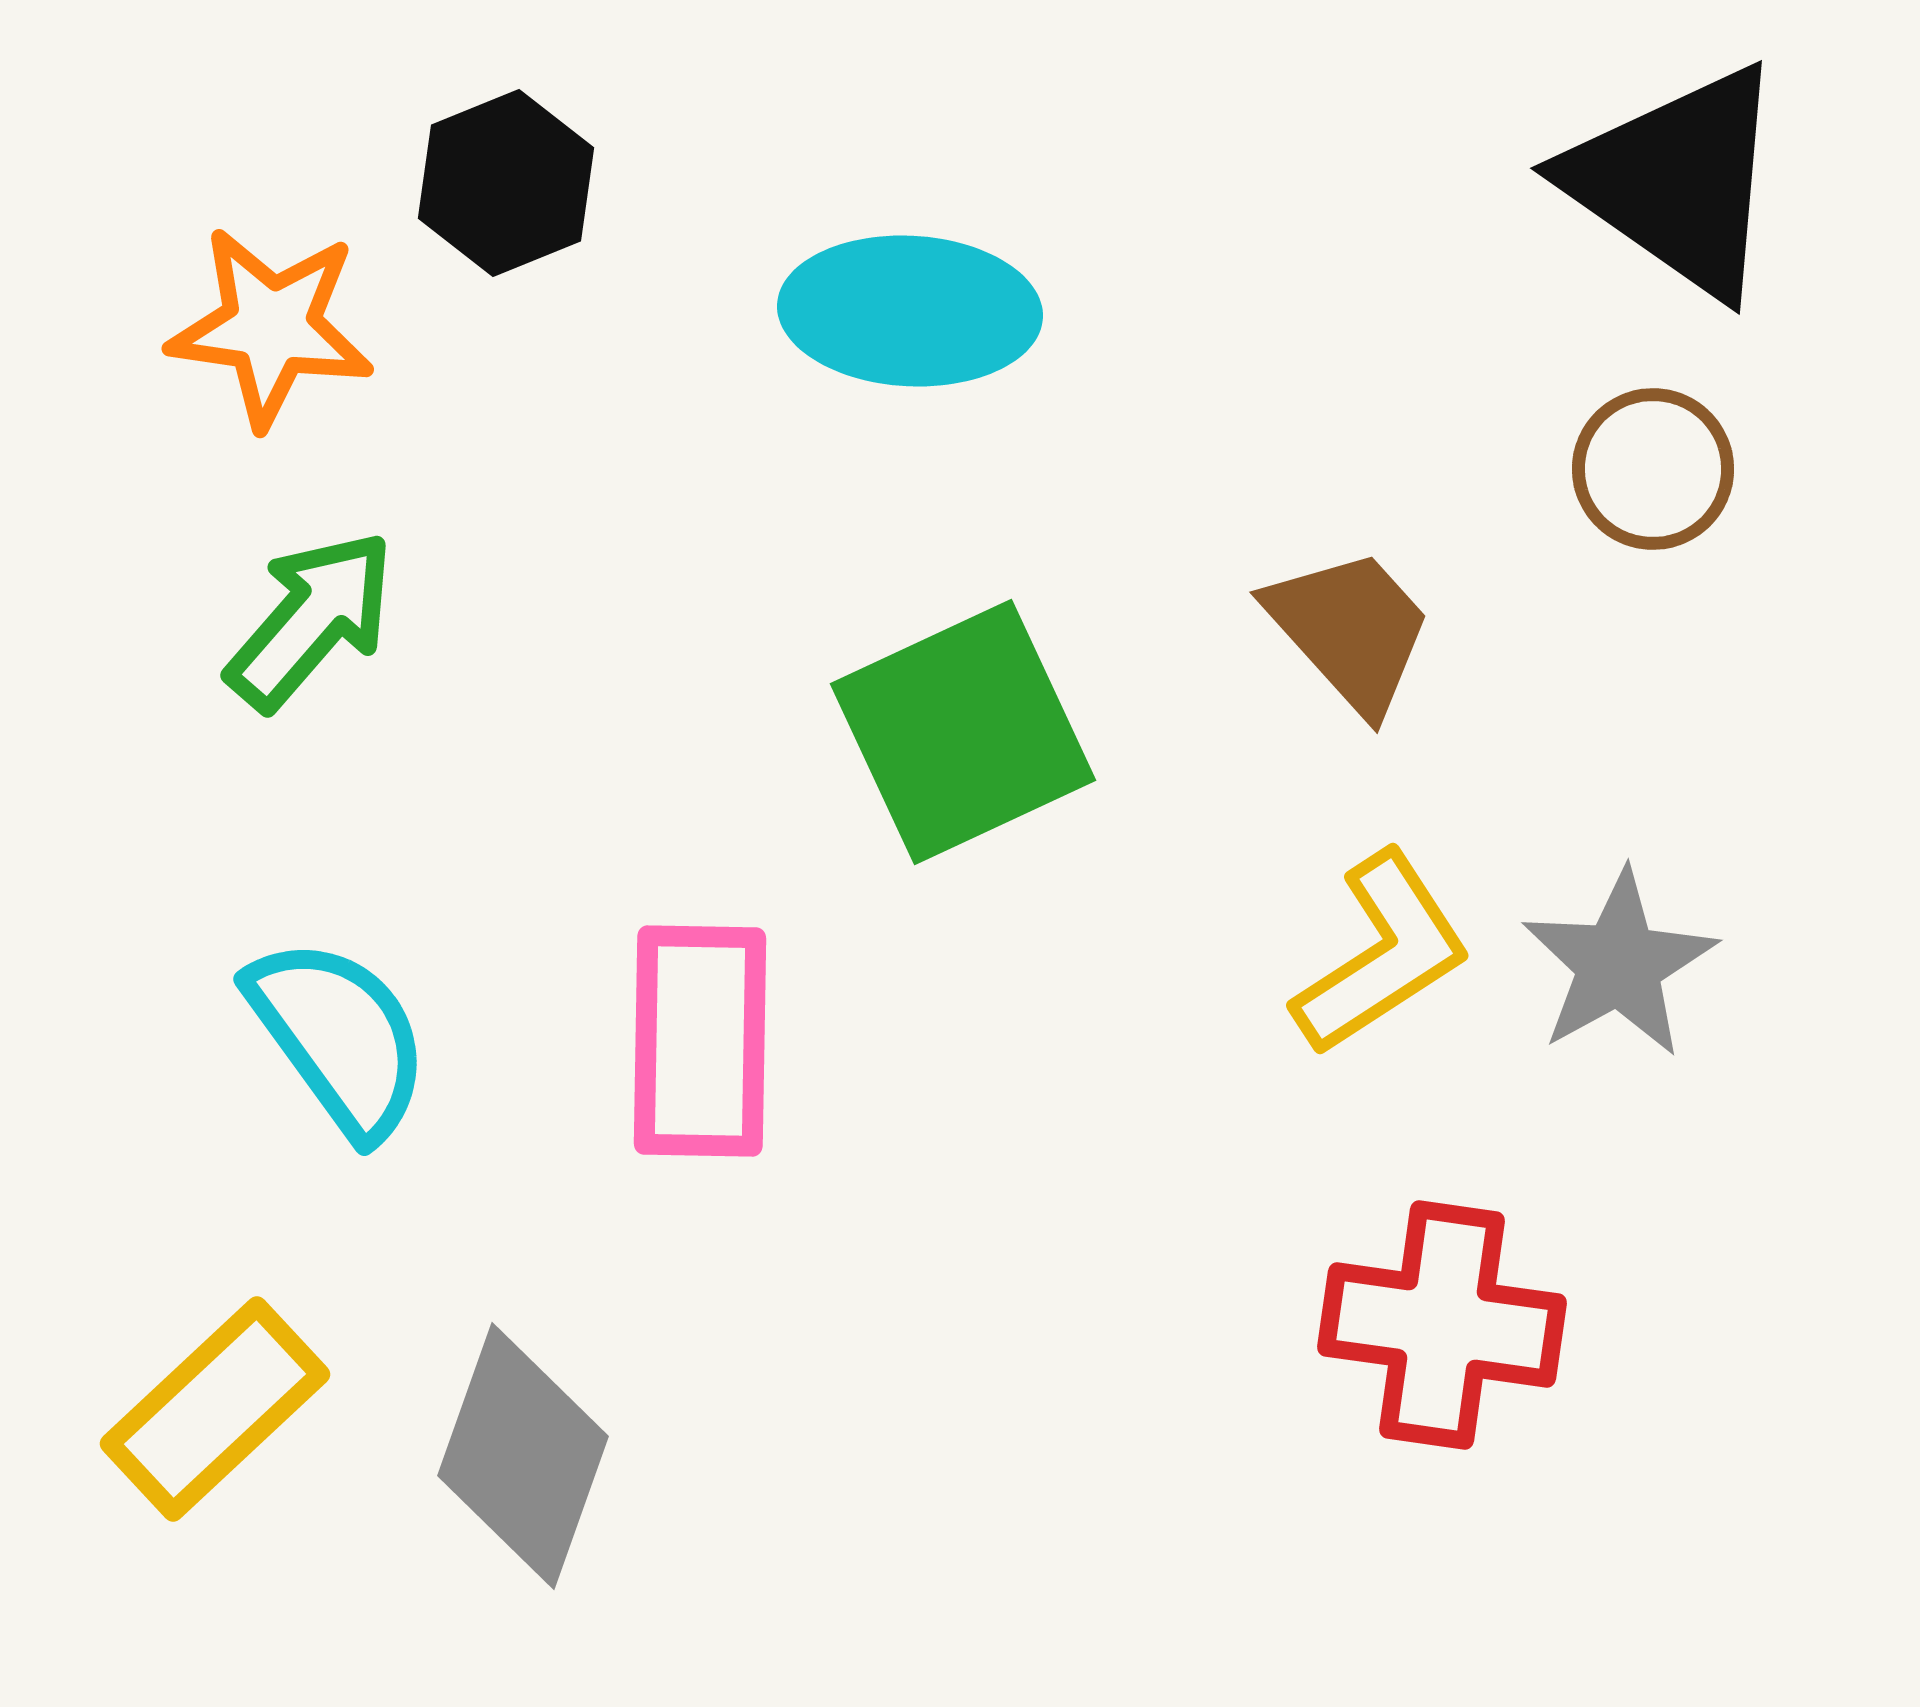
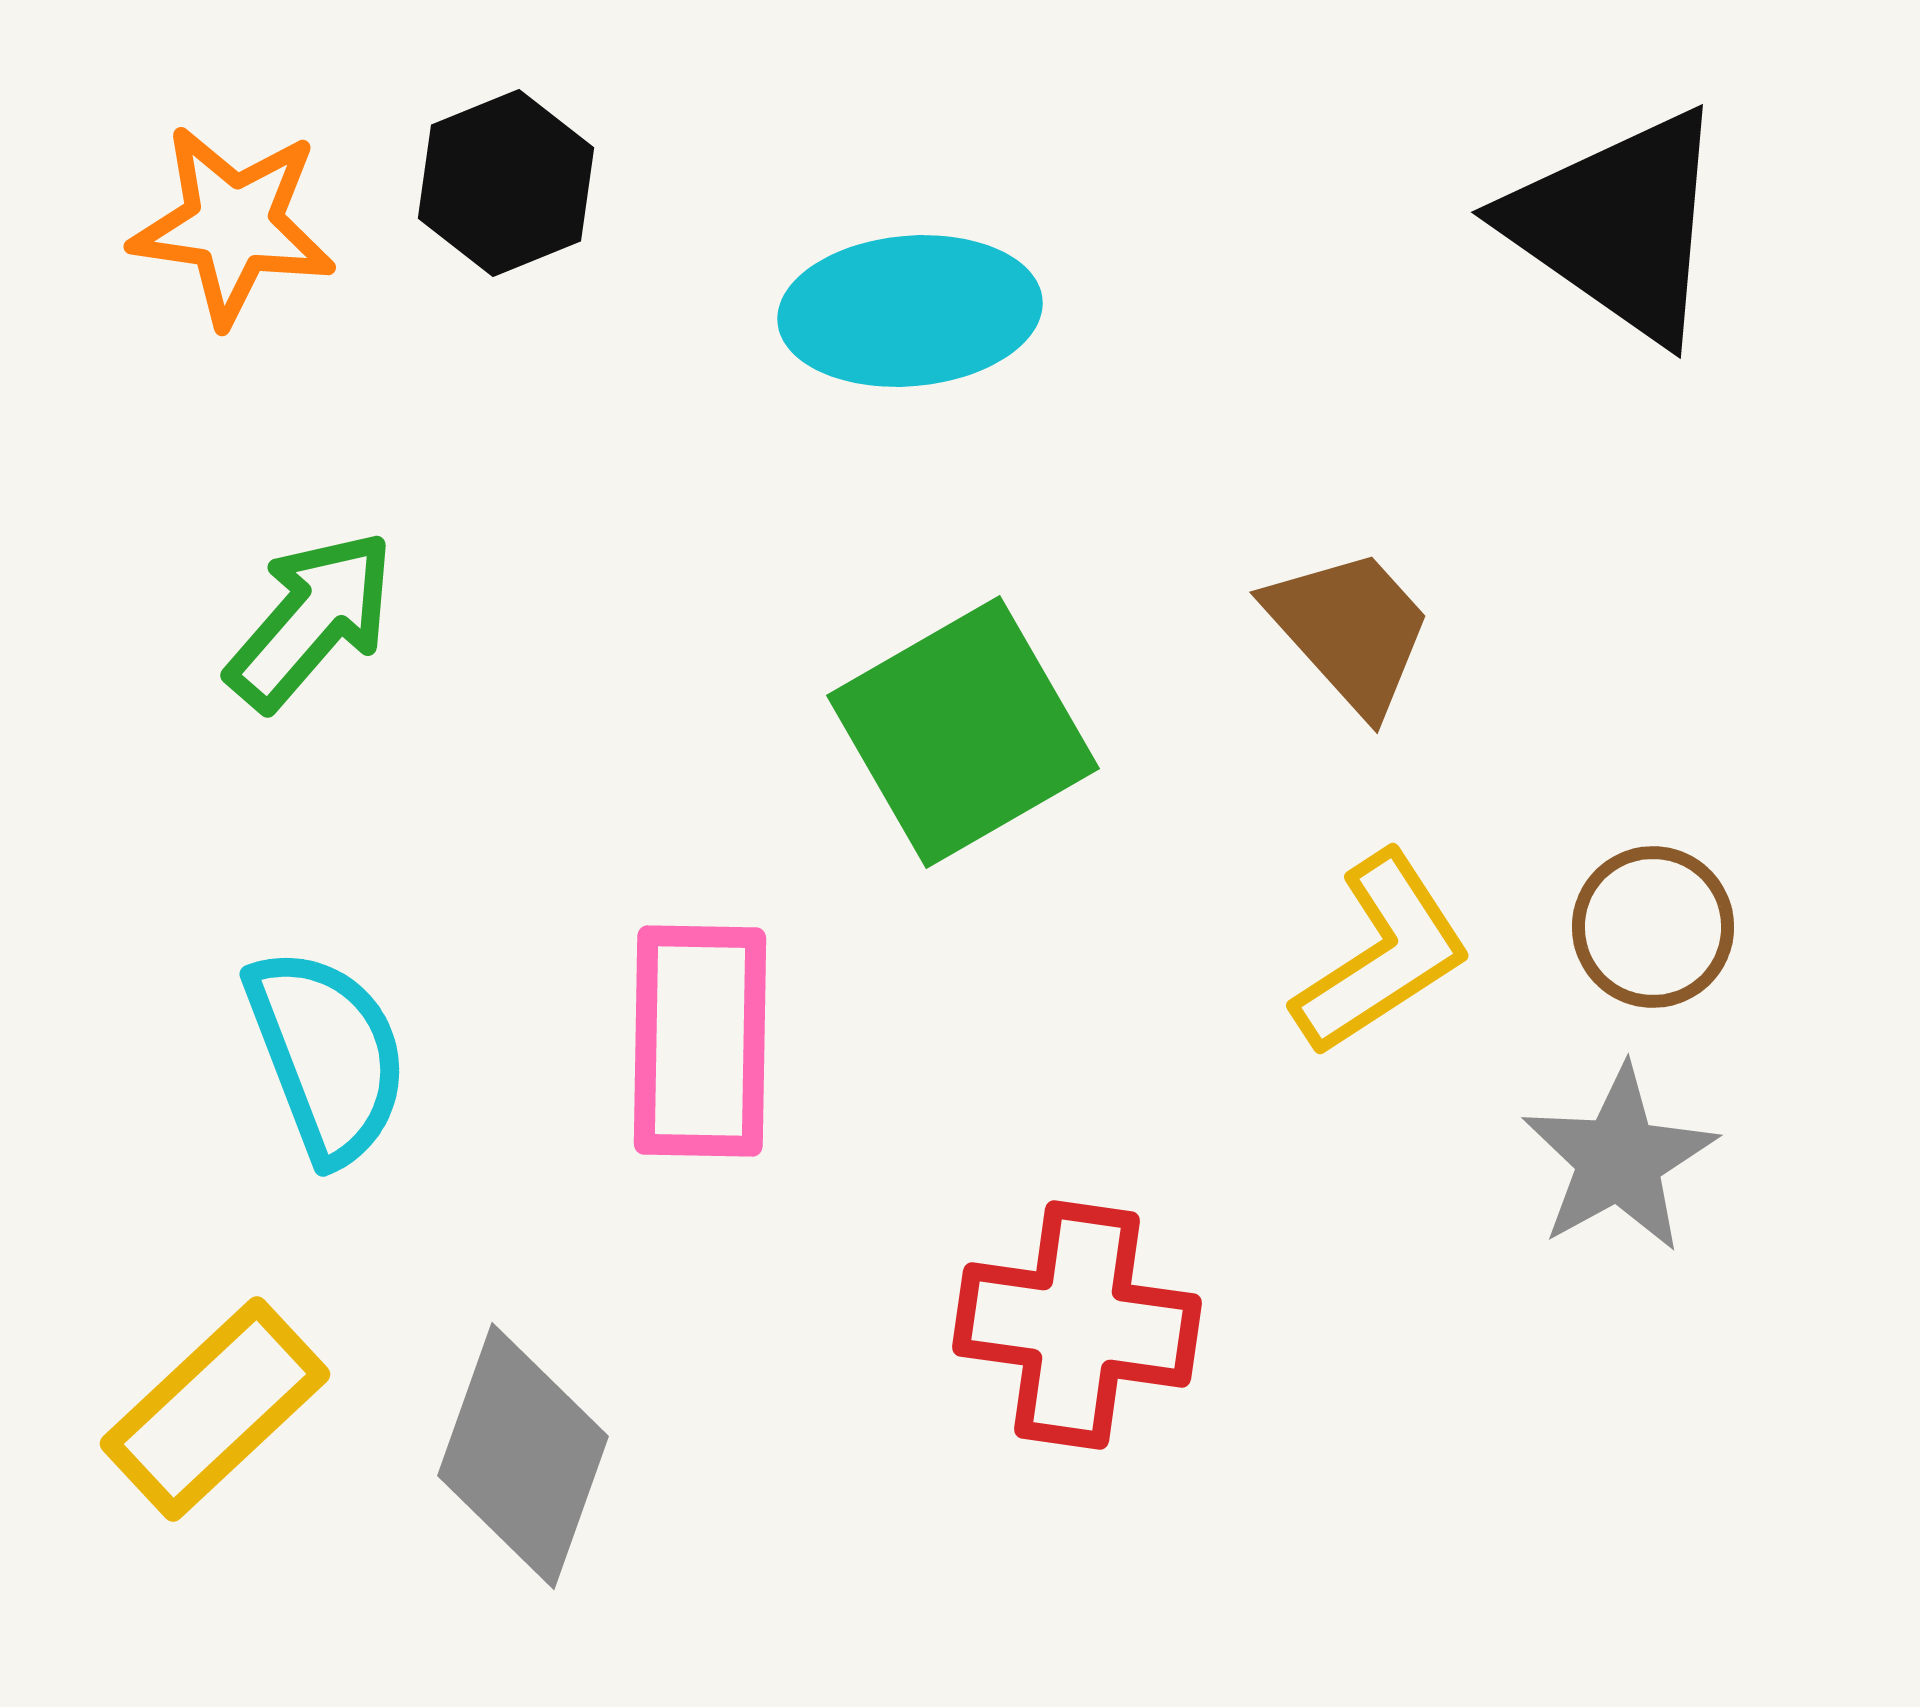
black triangle: moved 59 px left, 44 px down
cyan ellipse: rotated 8 degrees counterclockwise
orange star: moved 38 px left, 102 px up
brown circle: moved 458 px down
green square: rotated 5 degrees counterclockwise
gray star: moved 195 px down
cyan semicircle: moved 12 px left, 18 px down; rotated 15 degrees clockwise
red cross: moved 365 px left
